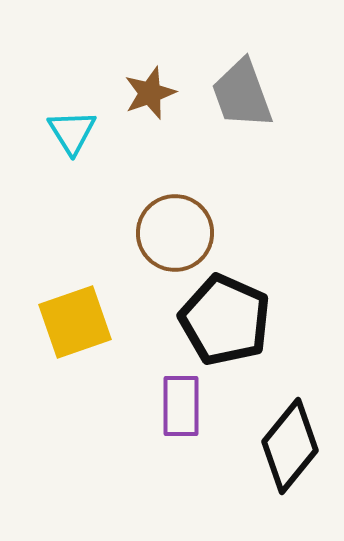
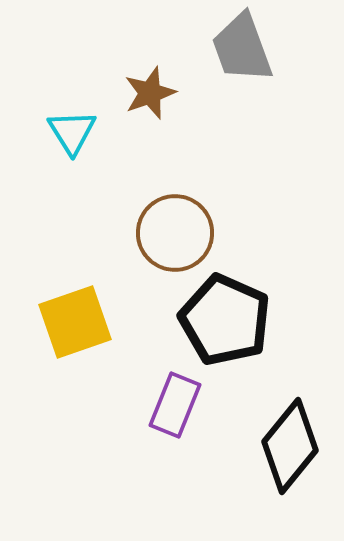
gray trapezoid: moved 46 px up
purple rectangle: moved 6 px left, 1 px up; rotated 22 degrees clockwise
